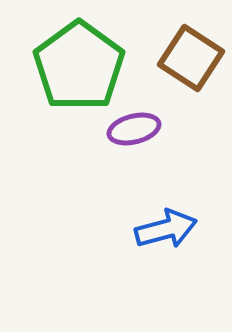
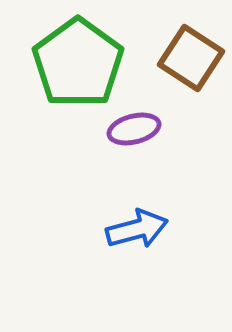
green pentagon: moved 1 px left, 3 px up
blue arrow: moved 29 px left
